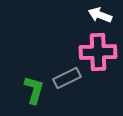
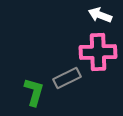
green L-shape: moved 2 px down
